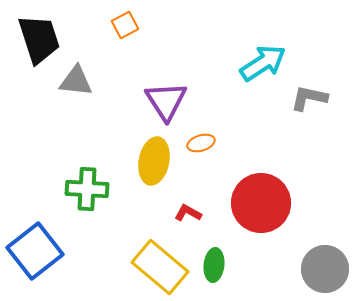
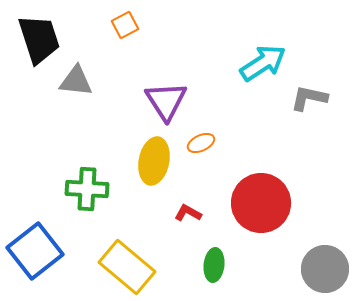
orange ellipse: rotated 8 degrees counterclockwise
yellow rectangle: moved 33 px left
